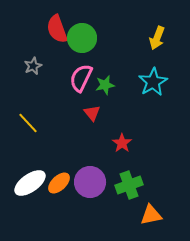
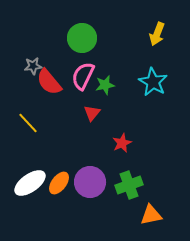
red semicircle: moved 8 px left, 53 px down; rotated 20 degrees counterclockwise
yellow arrow: moved 4 px up
gray star: rotated 18 degrees clockwise
pink semicircle: moved 2 px right, 2 px up
cyan star: rotated 12 degrees counterclockwise
red triangle: rotated 18 degrees clockwise
red star: rotated 12 degrees clockwise
orange ellipse: rotated 10 degrees counterclockwise
